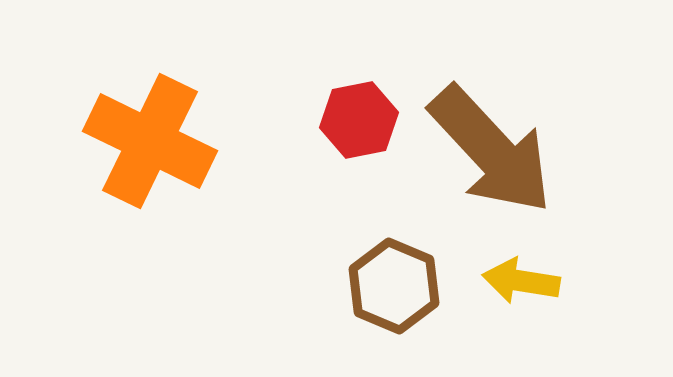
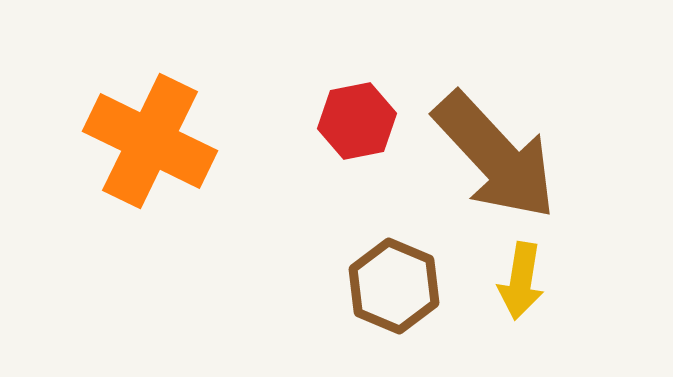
red hexagon: moved 2 px left, 1 px down
brown arrow: moved 4 px right, 6 px down
yellow arrow: rotated 90 degrees counterclockwise
